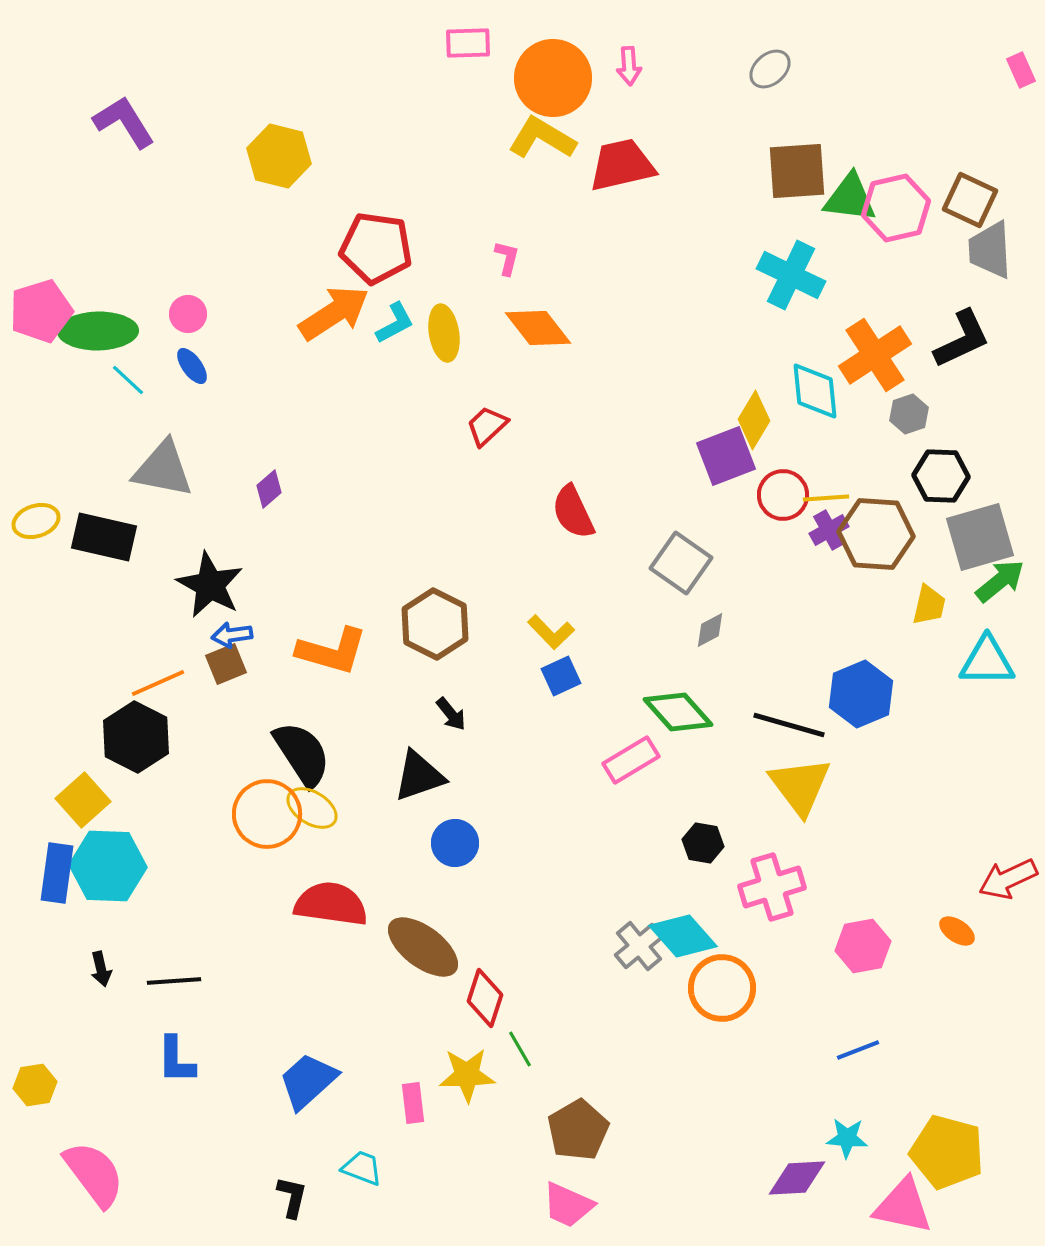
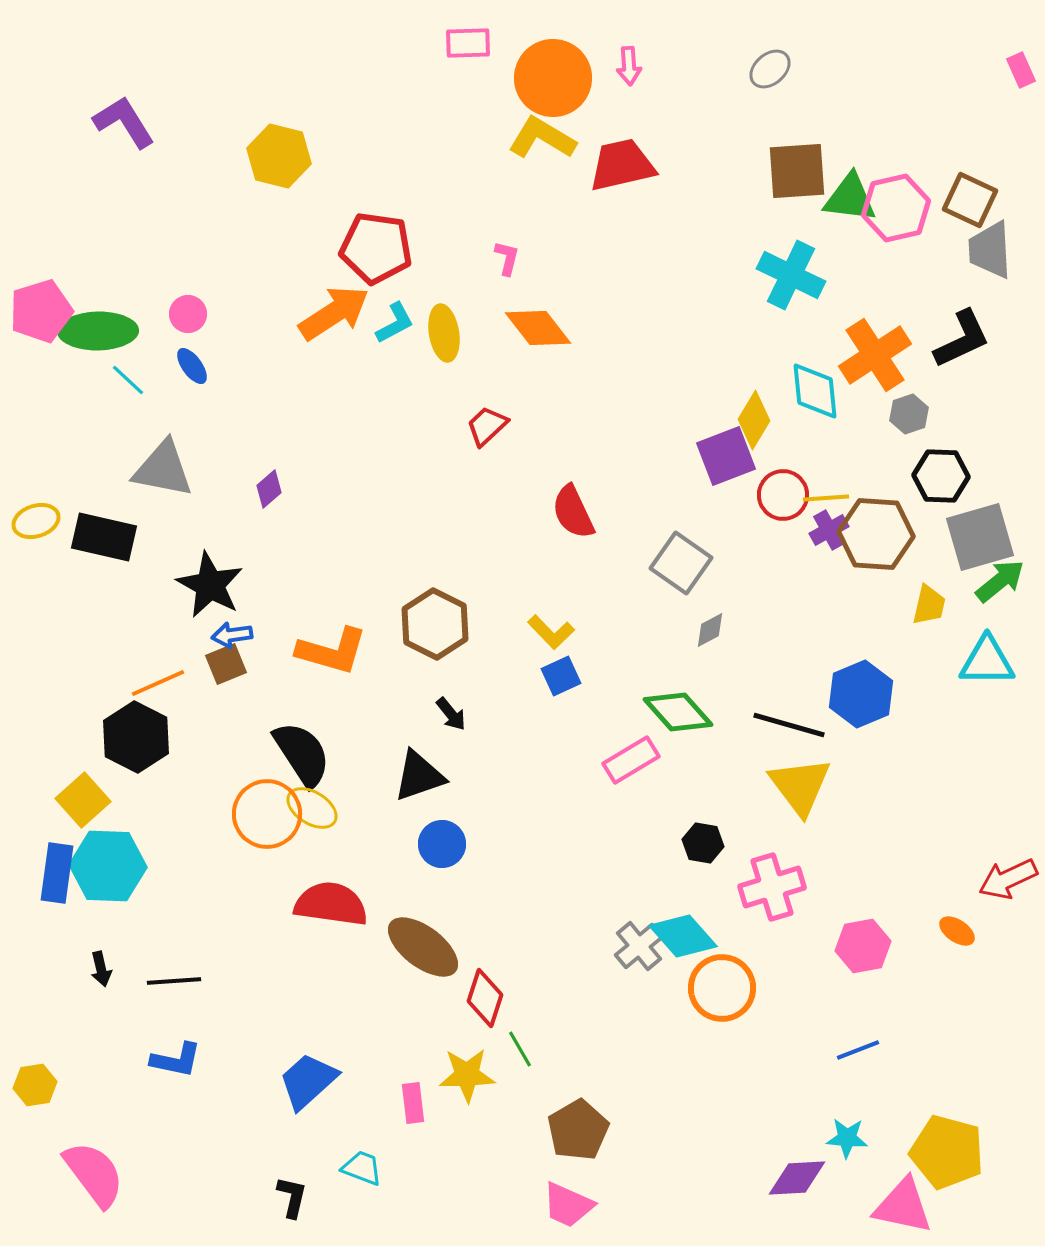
blue circle at (455, 843): moved 13 px left, 1 px down
blue L-shape at (176, 1060): rotated 78 degrees counterclockwise
